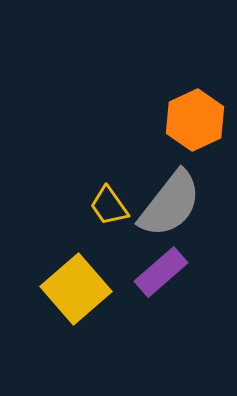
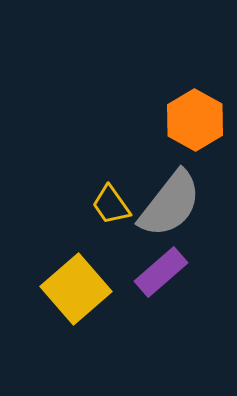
orange hexagon: rotated 6 degrees counterclockwise
yellow trapezoid: moved 2 px right, 1 px up
